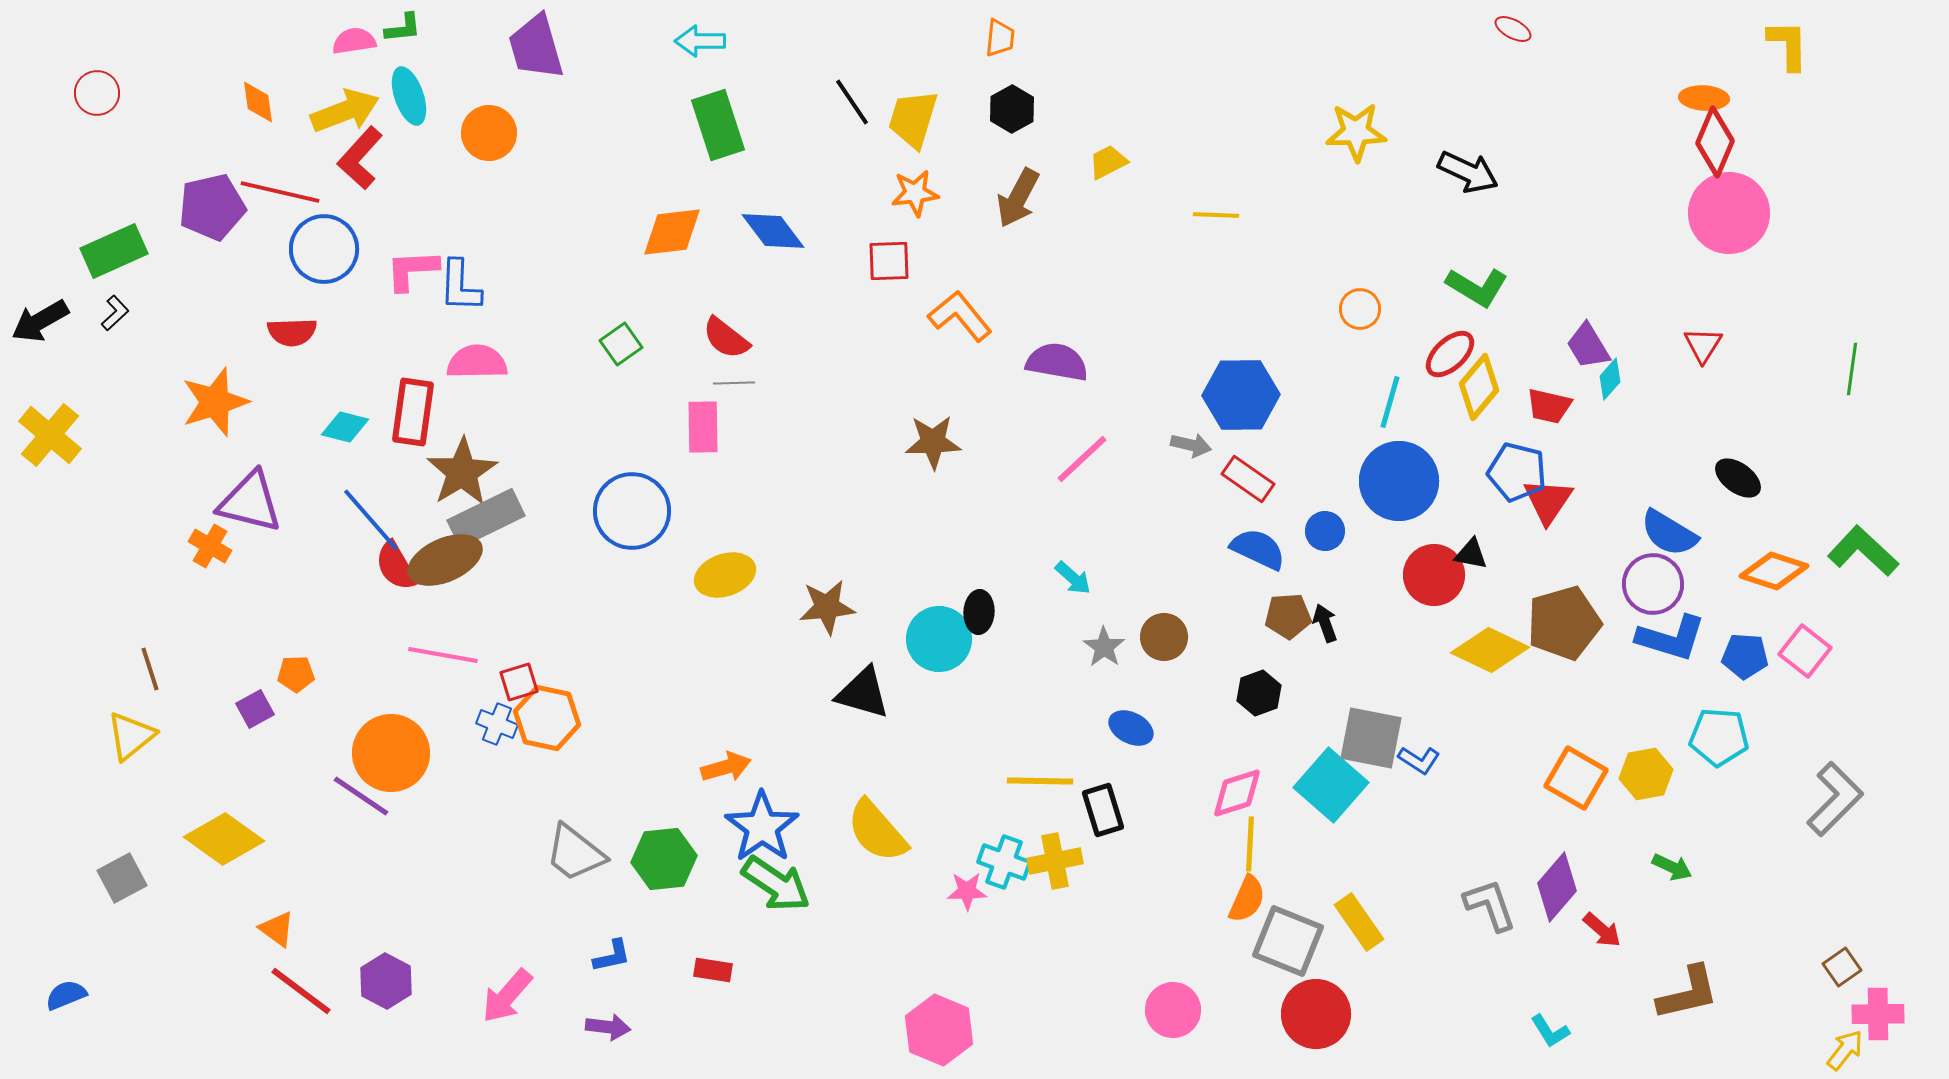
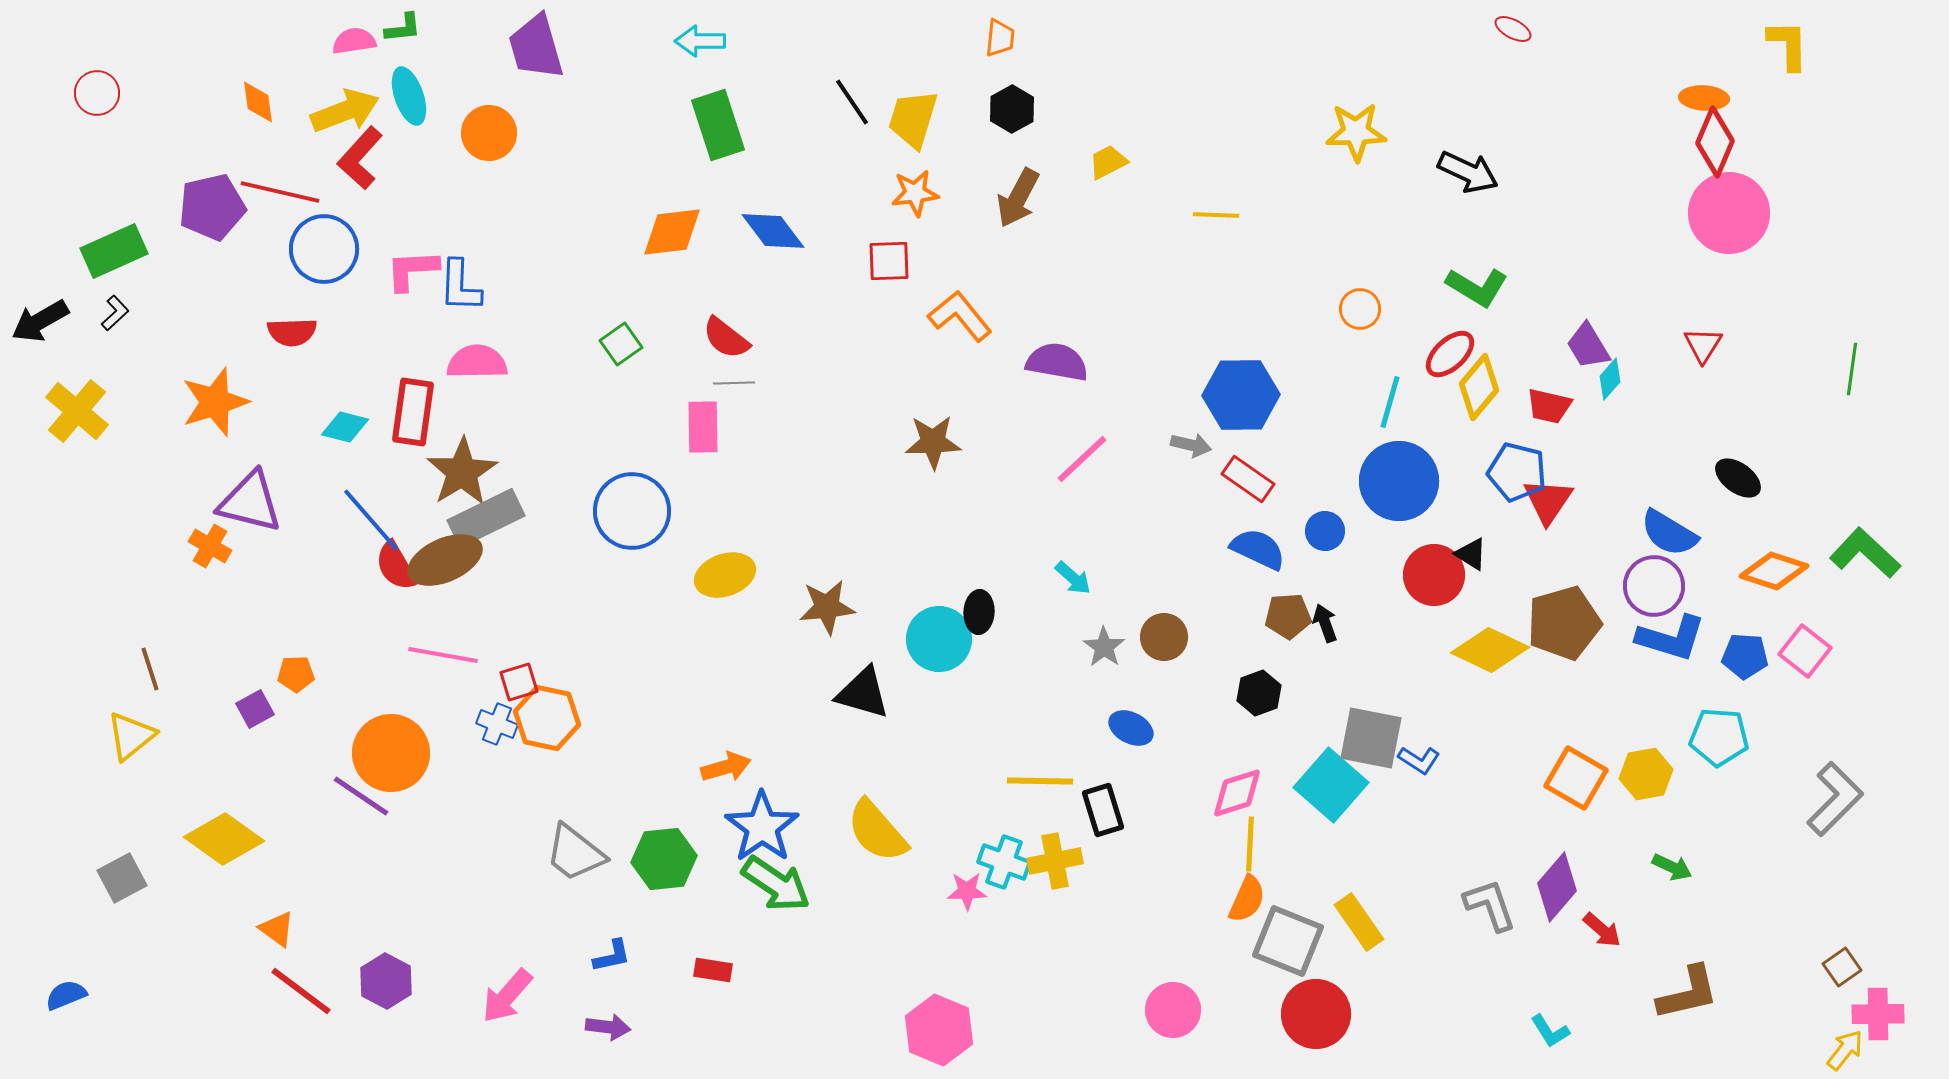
yellow cross at (50, 435): moved 27 px right, 24 px up
green L-shape at (1863, 551): moved 2 px right, 2 px down
black triangle at (1471, 554): rotated 21 degrees clockwise
purple circle at (1653, 584): moved 1 px right, 2 px down
